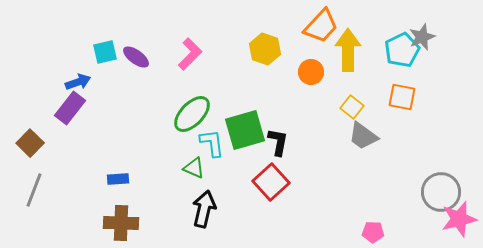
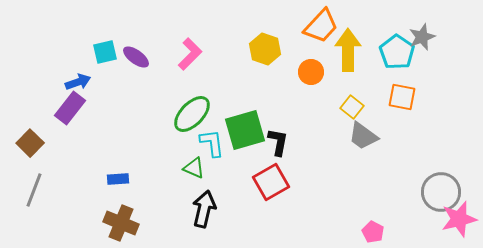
cyan pentagon: moved 5 px left, 2 px down; rotated 12 degrees counterclockwise
red square: rotated 12 degrees clockwise
brown cross: rotated 20 degrees clockwise
pink pentagon: rotated 25 degrees clockwise
